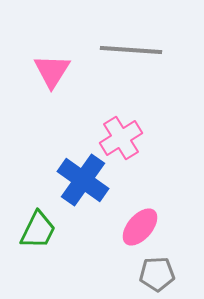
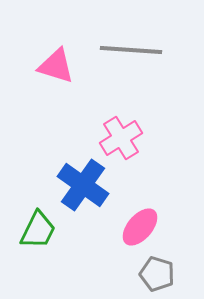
pink triangle: moved 4 px right, 5 px up; rotated 45 degrees counterclockwise
blue cross: moved 5 px down
gray pentagon: rotated 20 degrees clockwise
